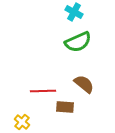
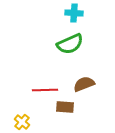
cyan cross: moved 1 px down; rotated 24 degrees counterclockwise
green semicircle: moved 8 px left, 2 px down
brown semicircle: rotated 60 degrees counterclockwise
red line: moved 2 px right, 1 px up
